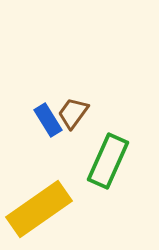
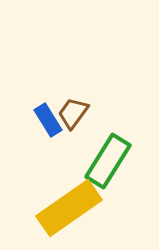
green rectangle: rotated 8 degrees clockwise
yellow rectangle: moved 30 px right, 1 px up
